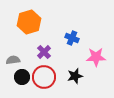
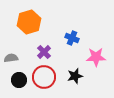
gray semicircle: moved 2 px left, 2 px up
black circle: moved 3 px left, 3 px down
